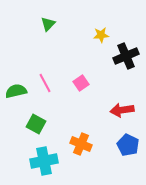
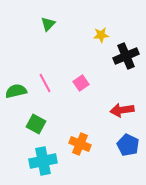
orange cross: moved 1 px left
cyan cross: moved 1 px left
